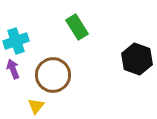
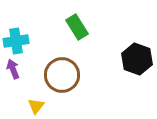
cyan cross: rotated 10 degrees clockwise
brown circle: moved 9 px right
